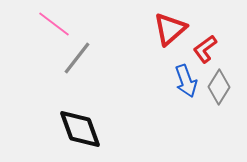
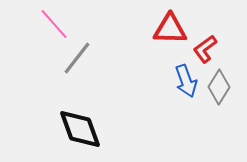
pink line: rotated 12 degrees clockwise
red triangle: rotated 42 degrees clockwise
